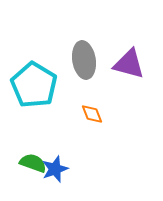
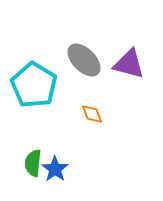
gray ellipse: rotated 36 degrees counterclockwise
green semicircle: rotated 104 degrees counterclockwise
blue star: rotated 16 degrees counterclockwise
